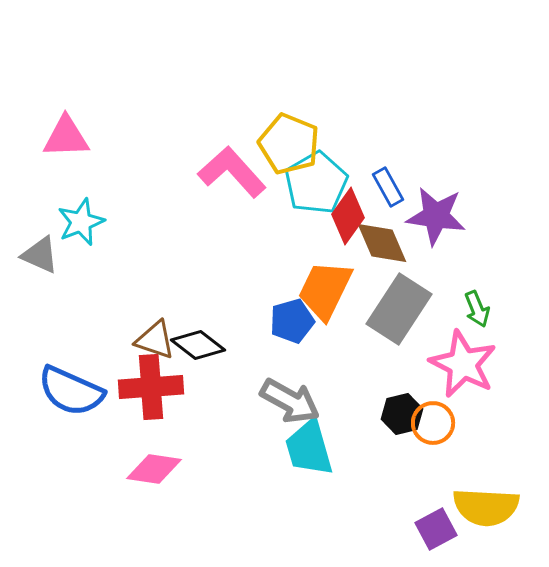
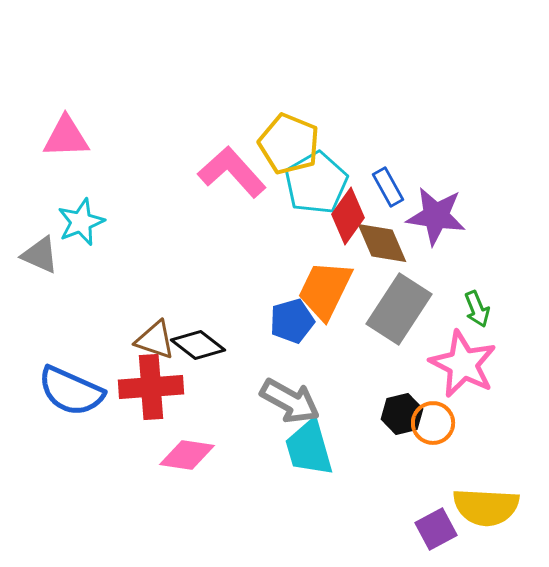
pink diamond: moved 33 px right, 14 px up
